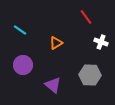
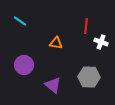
red line: moved 9 px down; rotated 42 degrees clockwise
cyan line: moved 9 px up
orange triangle: rotated 40 degrees clockwise
purple circle: moved 1 px right
gray hexagon: moved 1 px left, 2 px down
